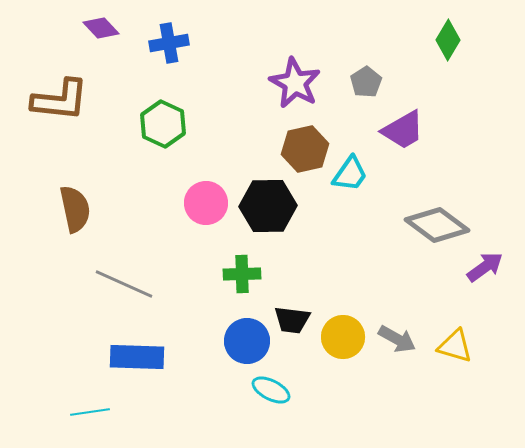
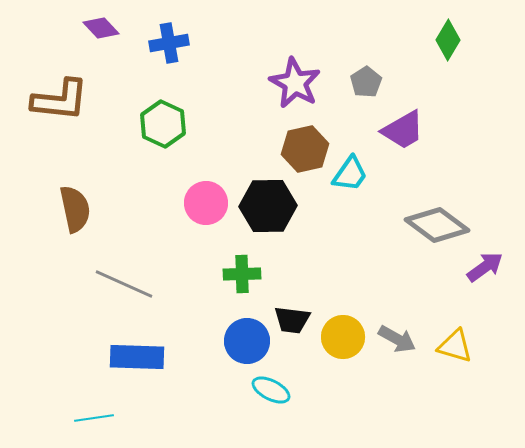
cyan line: moved 4 px right, 6 px down
